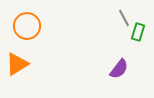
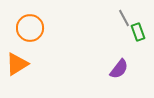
orange circle: moved 3 px right, 2 px down
green rectangle: rotated 36 degrees counterclockwise
